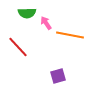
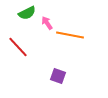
green semicircle: rotated 24 degrees counterclockwise
pink arrow: moved 1 px right
purple square: rotated 35 degrees clockwise
